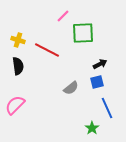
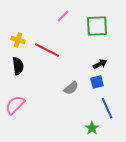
green square: moved 14 px right, 7 px up
